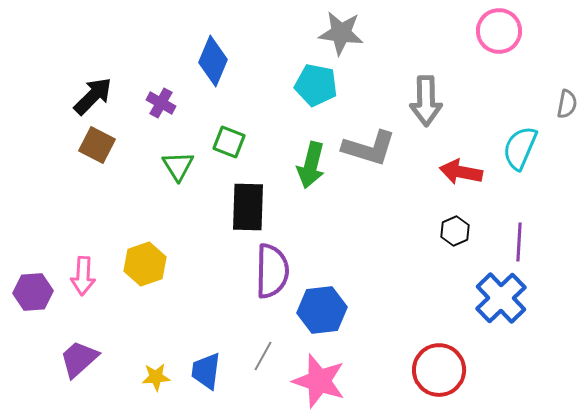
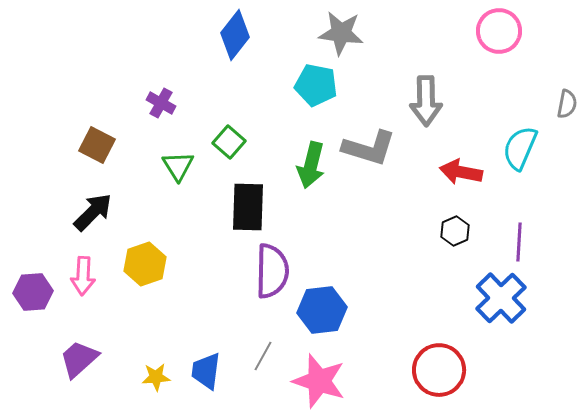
blue diamond: moved 22 px right, 26 px up; rotated 15 degrees clockwise
black arrow: moved 116 px down
green square: rotated 20 degrees clockwise
